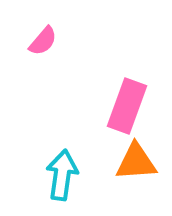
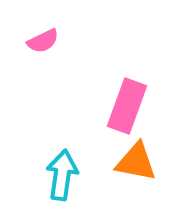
pink semicircle: rotated 24 degrees clockwise
orange triangle: rotated 15 degrees clockwise
